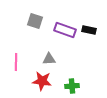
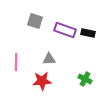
black rectangle: moved 1 px left, 3 px down
red star: rotated 12 degrees counterclockwise
green cross: moved 13 px right, 7 px up; rotated 32 degrees clockwise
